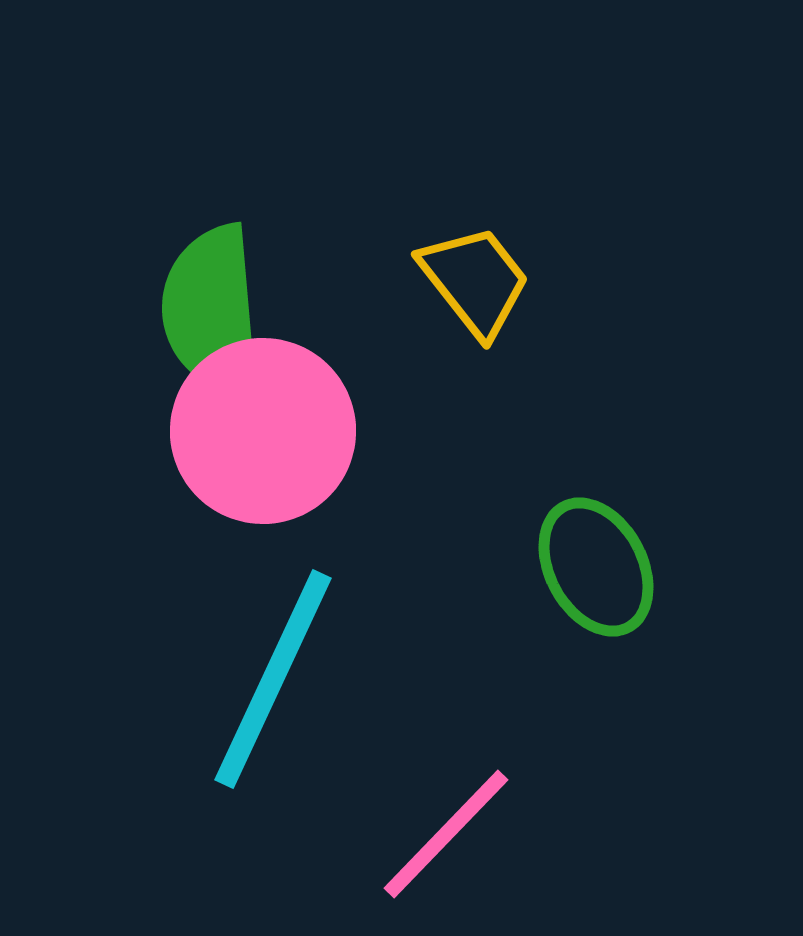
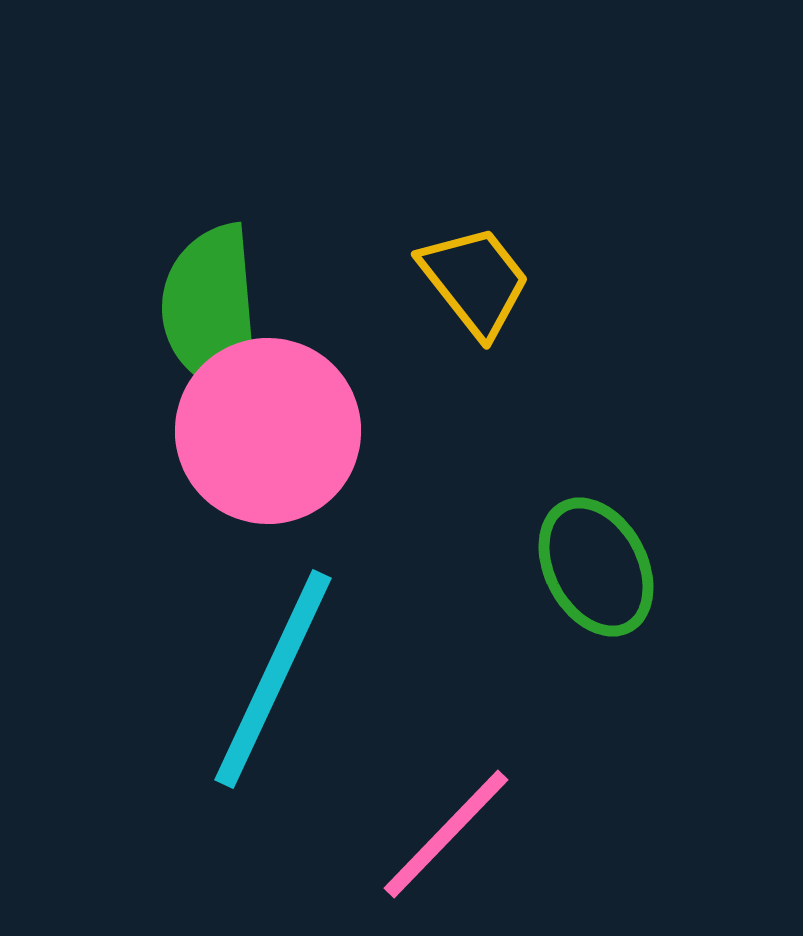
pink circle: moved 5 px right
